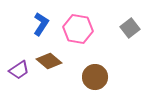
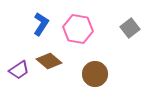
brown circle: moved 3 px up
